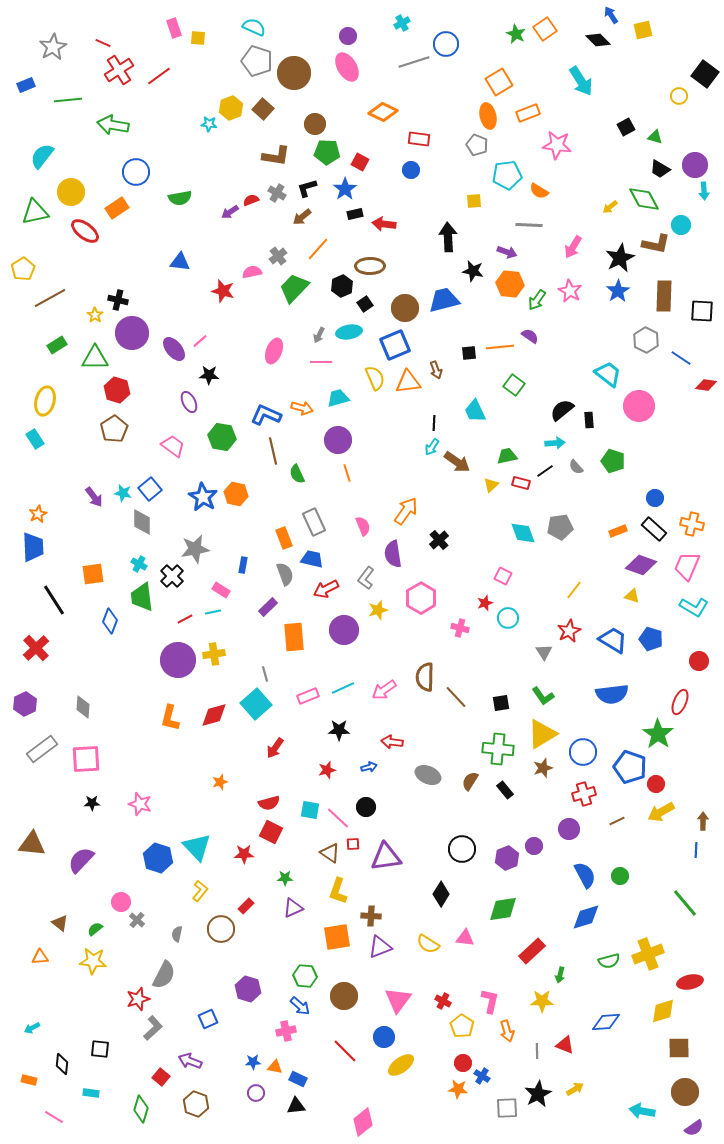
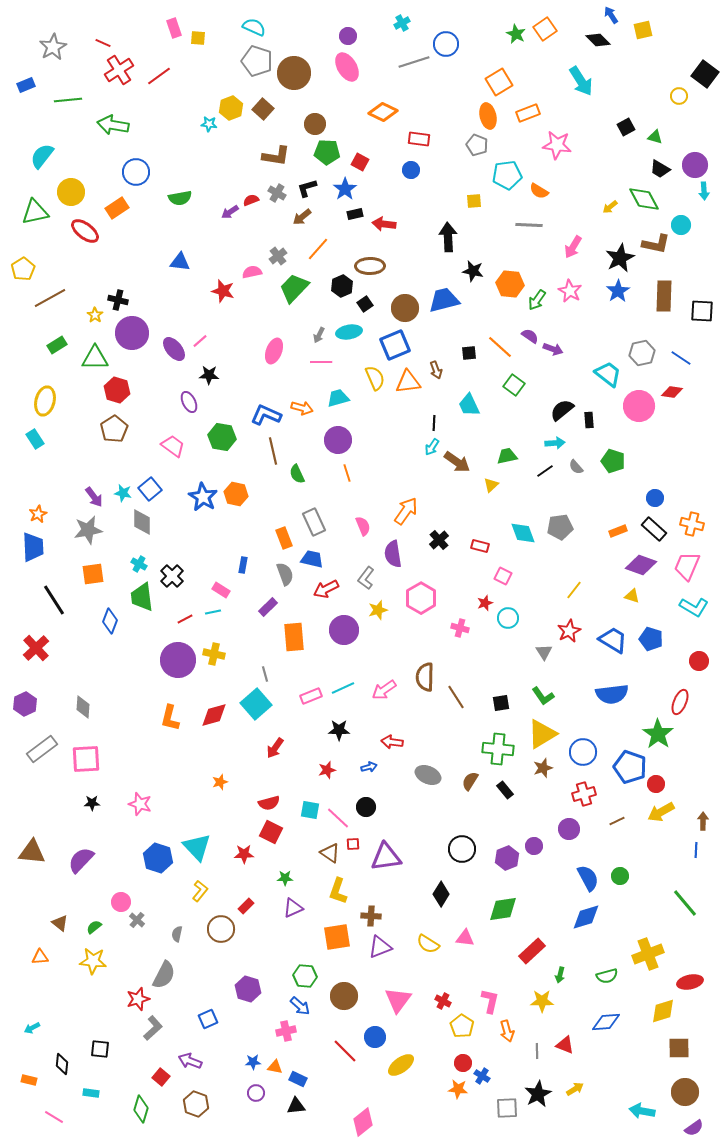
purple arrow at (507, 252): moved 46 px right, 97 px down
gray hexagon at (646, 340): moved 4 px left, 13 px down; rotated 20 degrees clockwise
orange line at (500, 347): rotated 48 degrees clockwise
red diamond at (706, 385): moved 34 px left, 7 px down
cyan trapezoid at (475, 411): moved 6 px left, 6 px up
red rectangle at (521, 483): moved 41 px left, 63 px down
gray star at (195, 549): moved 107 px left, 19 px up
yellow cross at (214, 654): rotated 20 degrees clockwise
pink rectangle at (308, 696): moved 3 px right
brown line at (456, 697): rotated 10 degrees clockwise
brown triangle at (32, 844): moved 8 px down
blue semicircle at (585, 875): moved 3 px right, 3 px down
green semicircle at (95, 929): moved 1 px left, 2 px up
green semicircle at (609, 961): moved 2 px left, 15 px down
blue circle at (384, 1037): moved 9 px left
